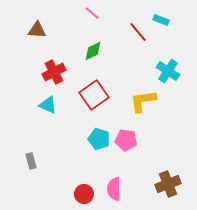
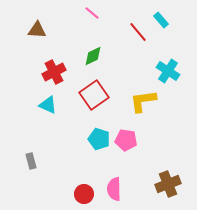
cyan rectangle: rotated 28 degrees clockwise
green diamond: moved 5 px down
